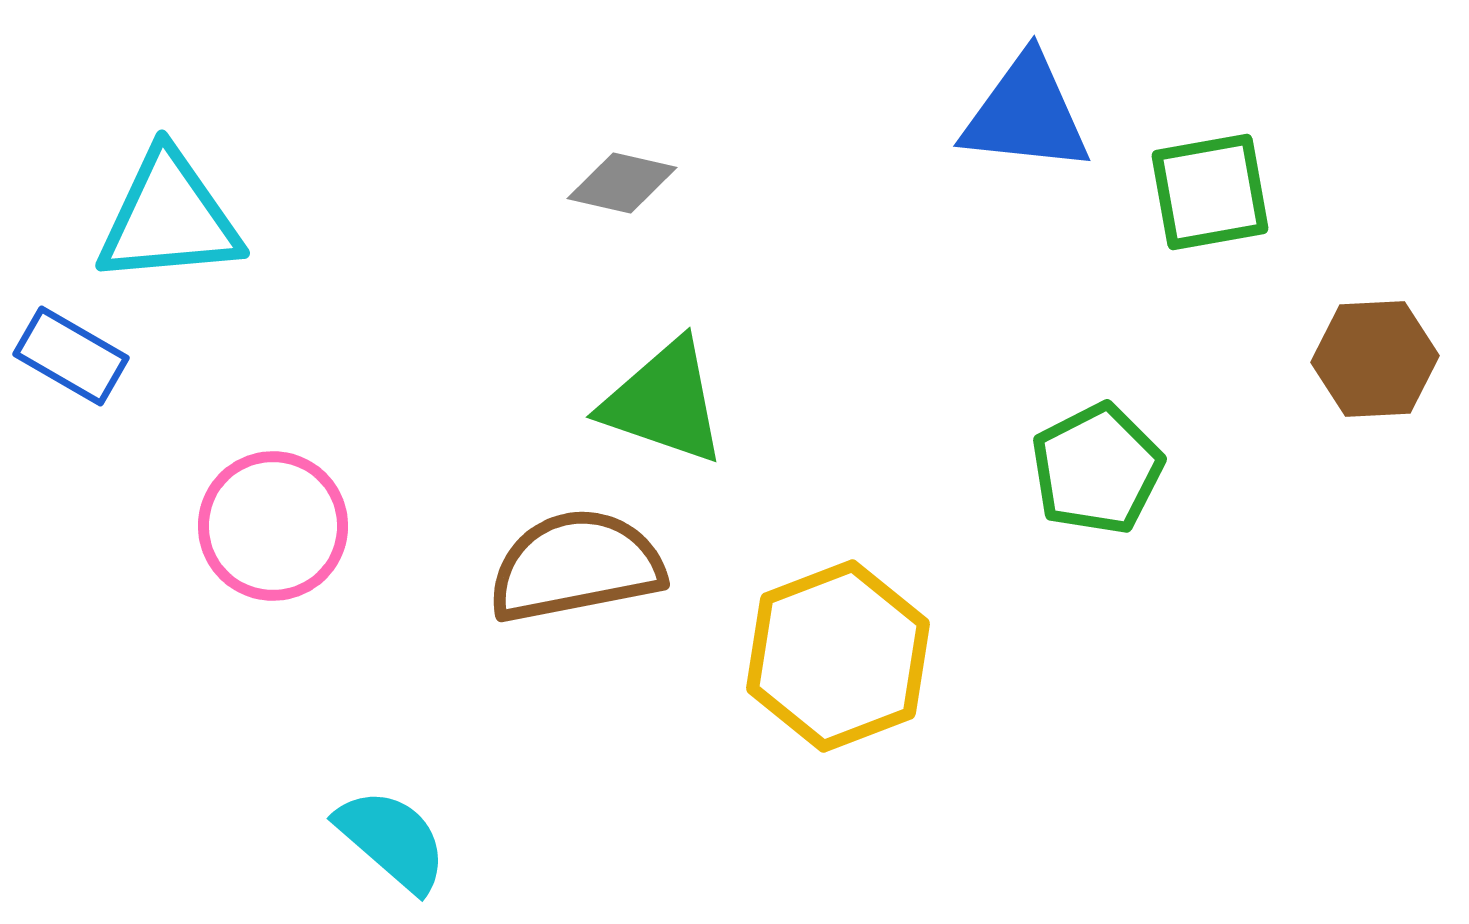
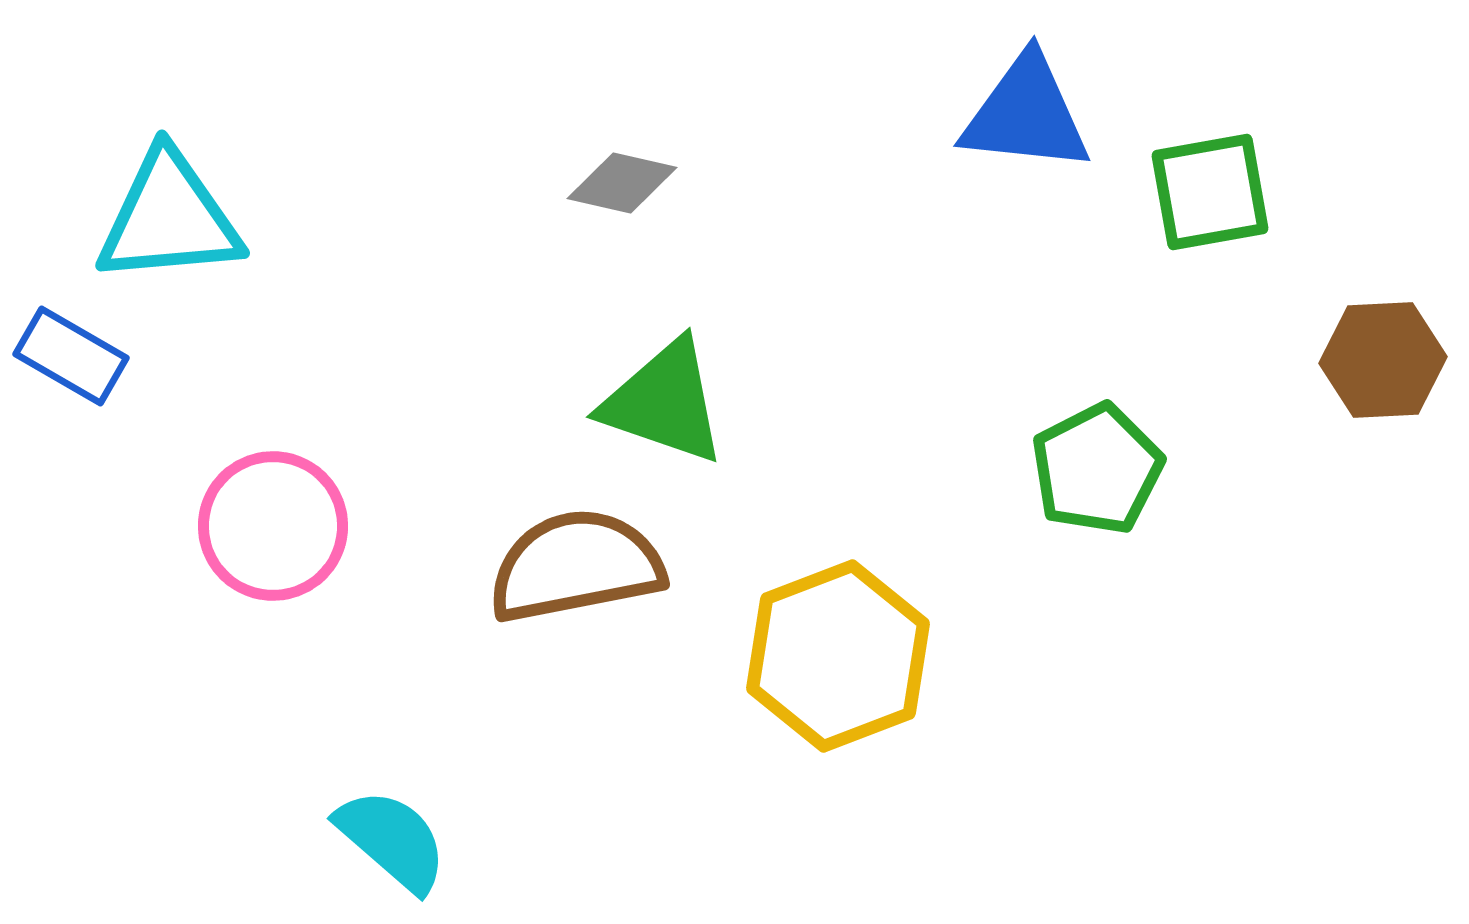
brown hexagon: moved 8 px right, 1 px down
